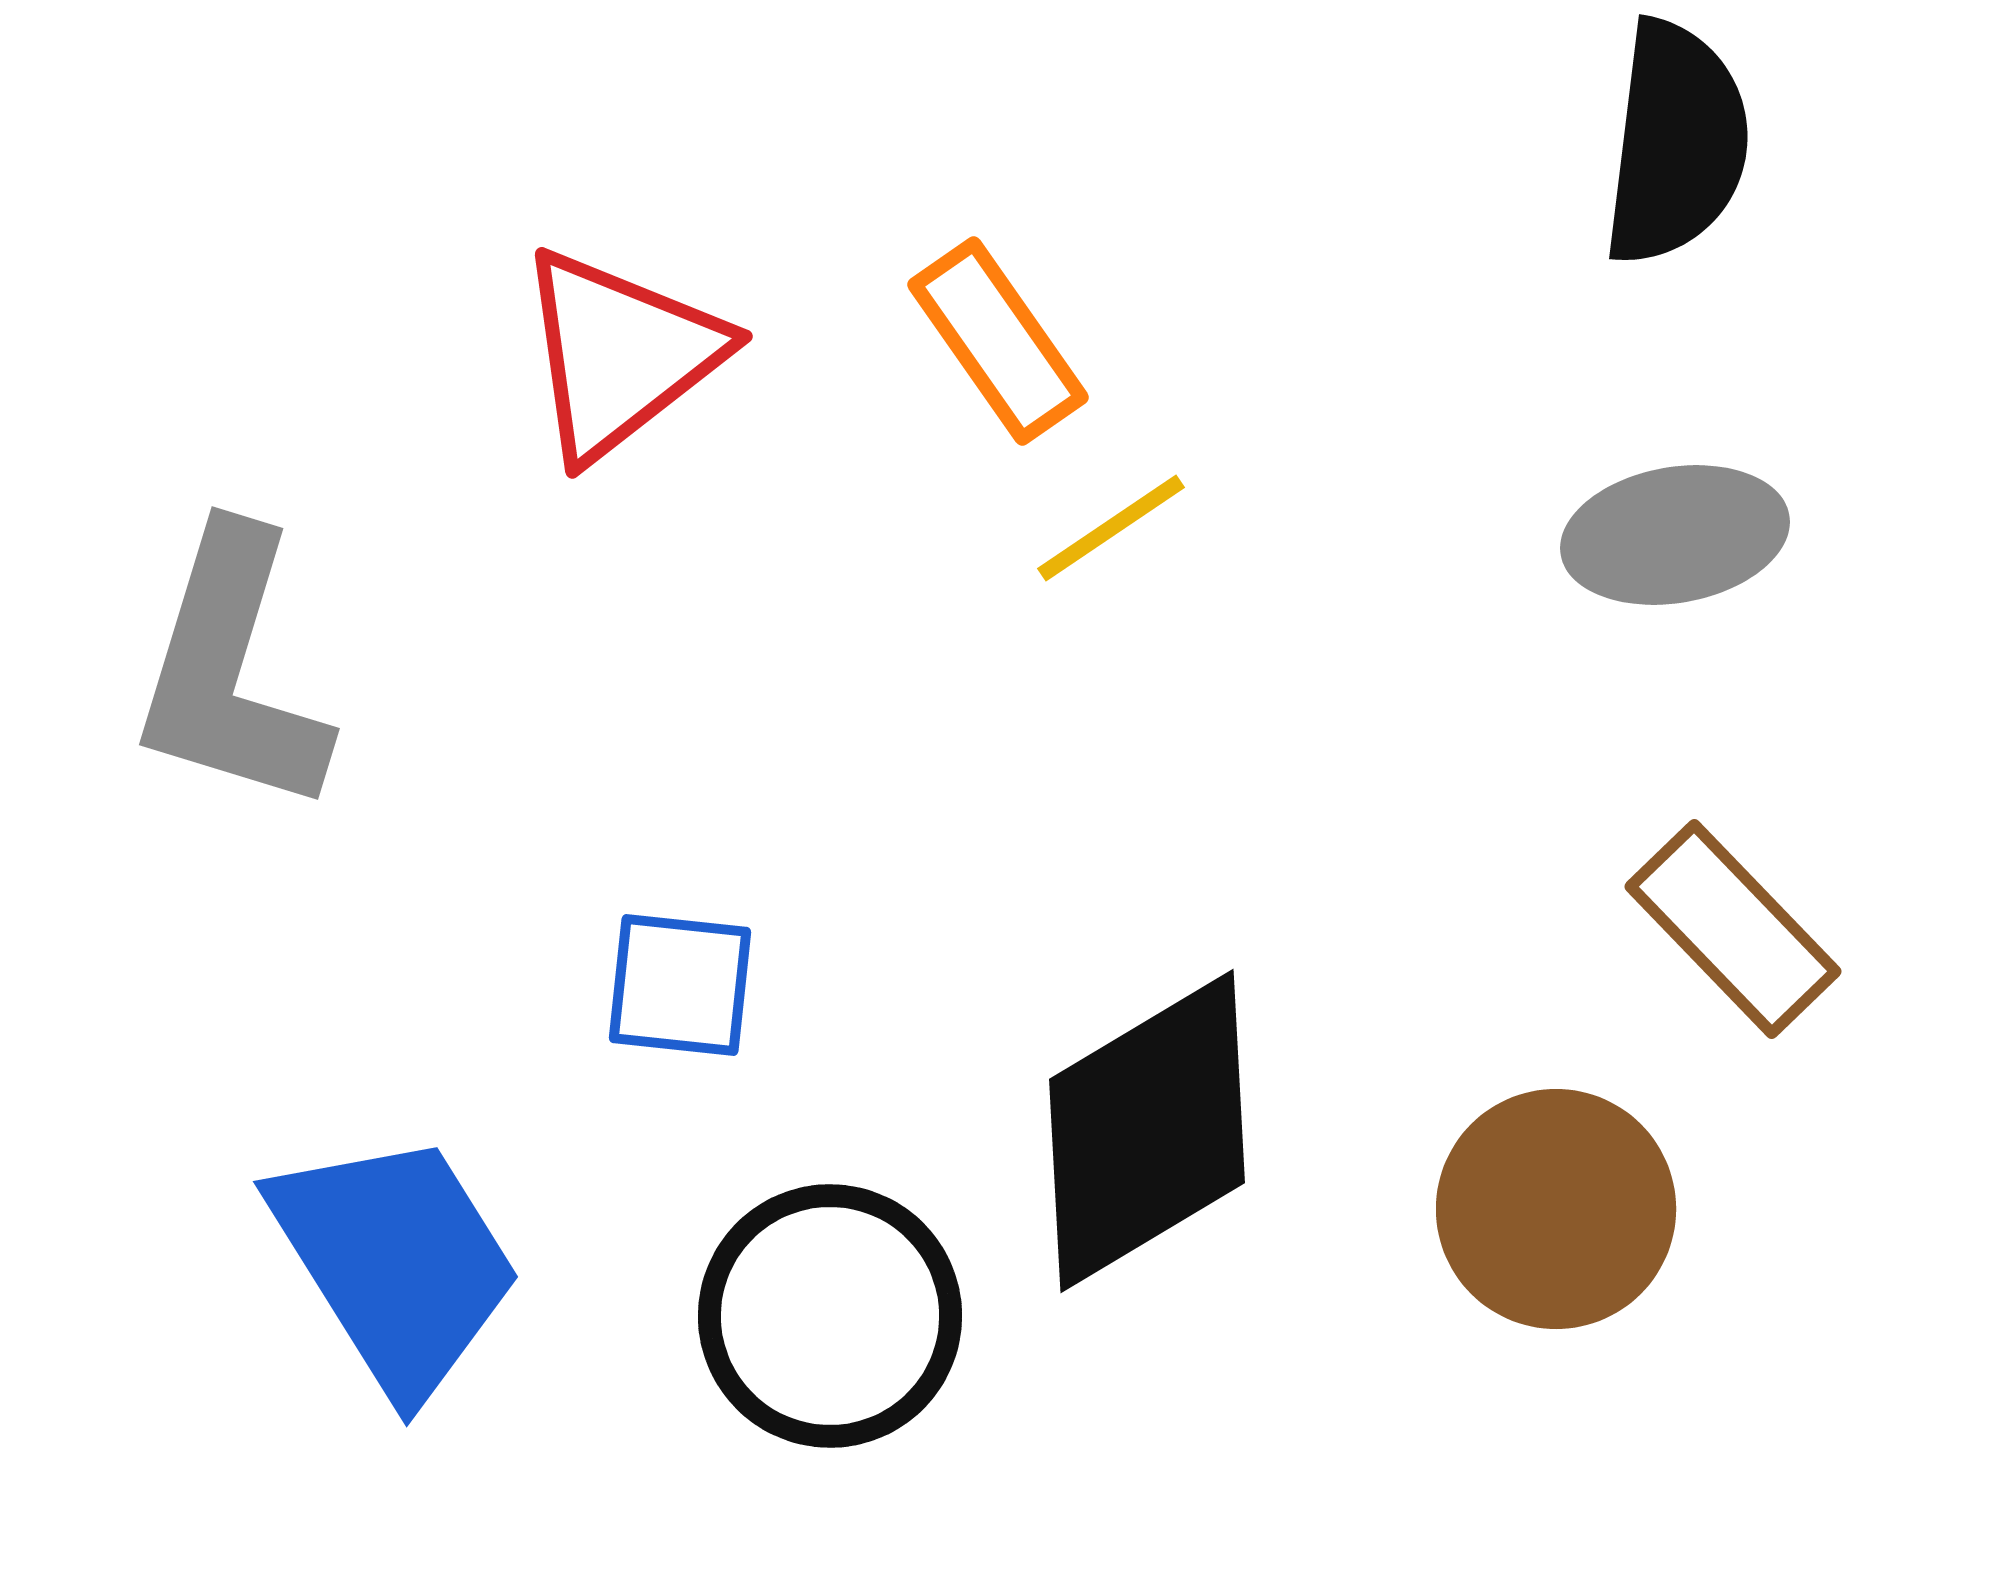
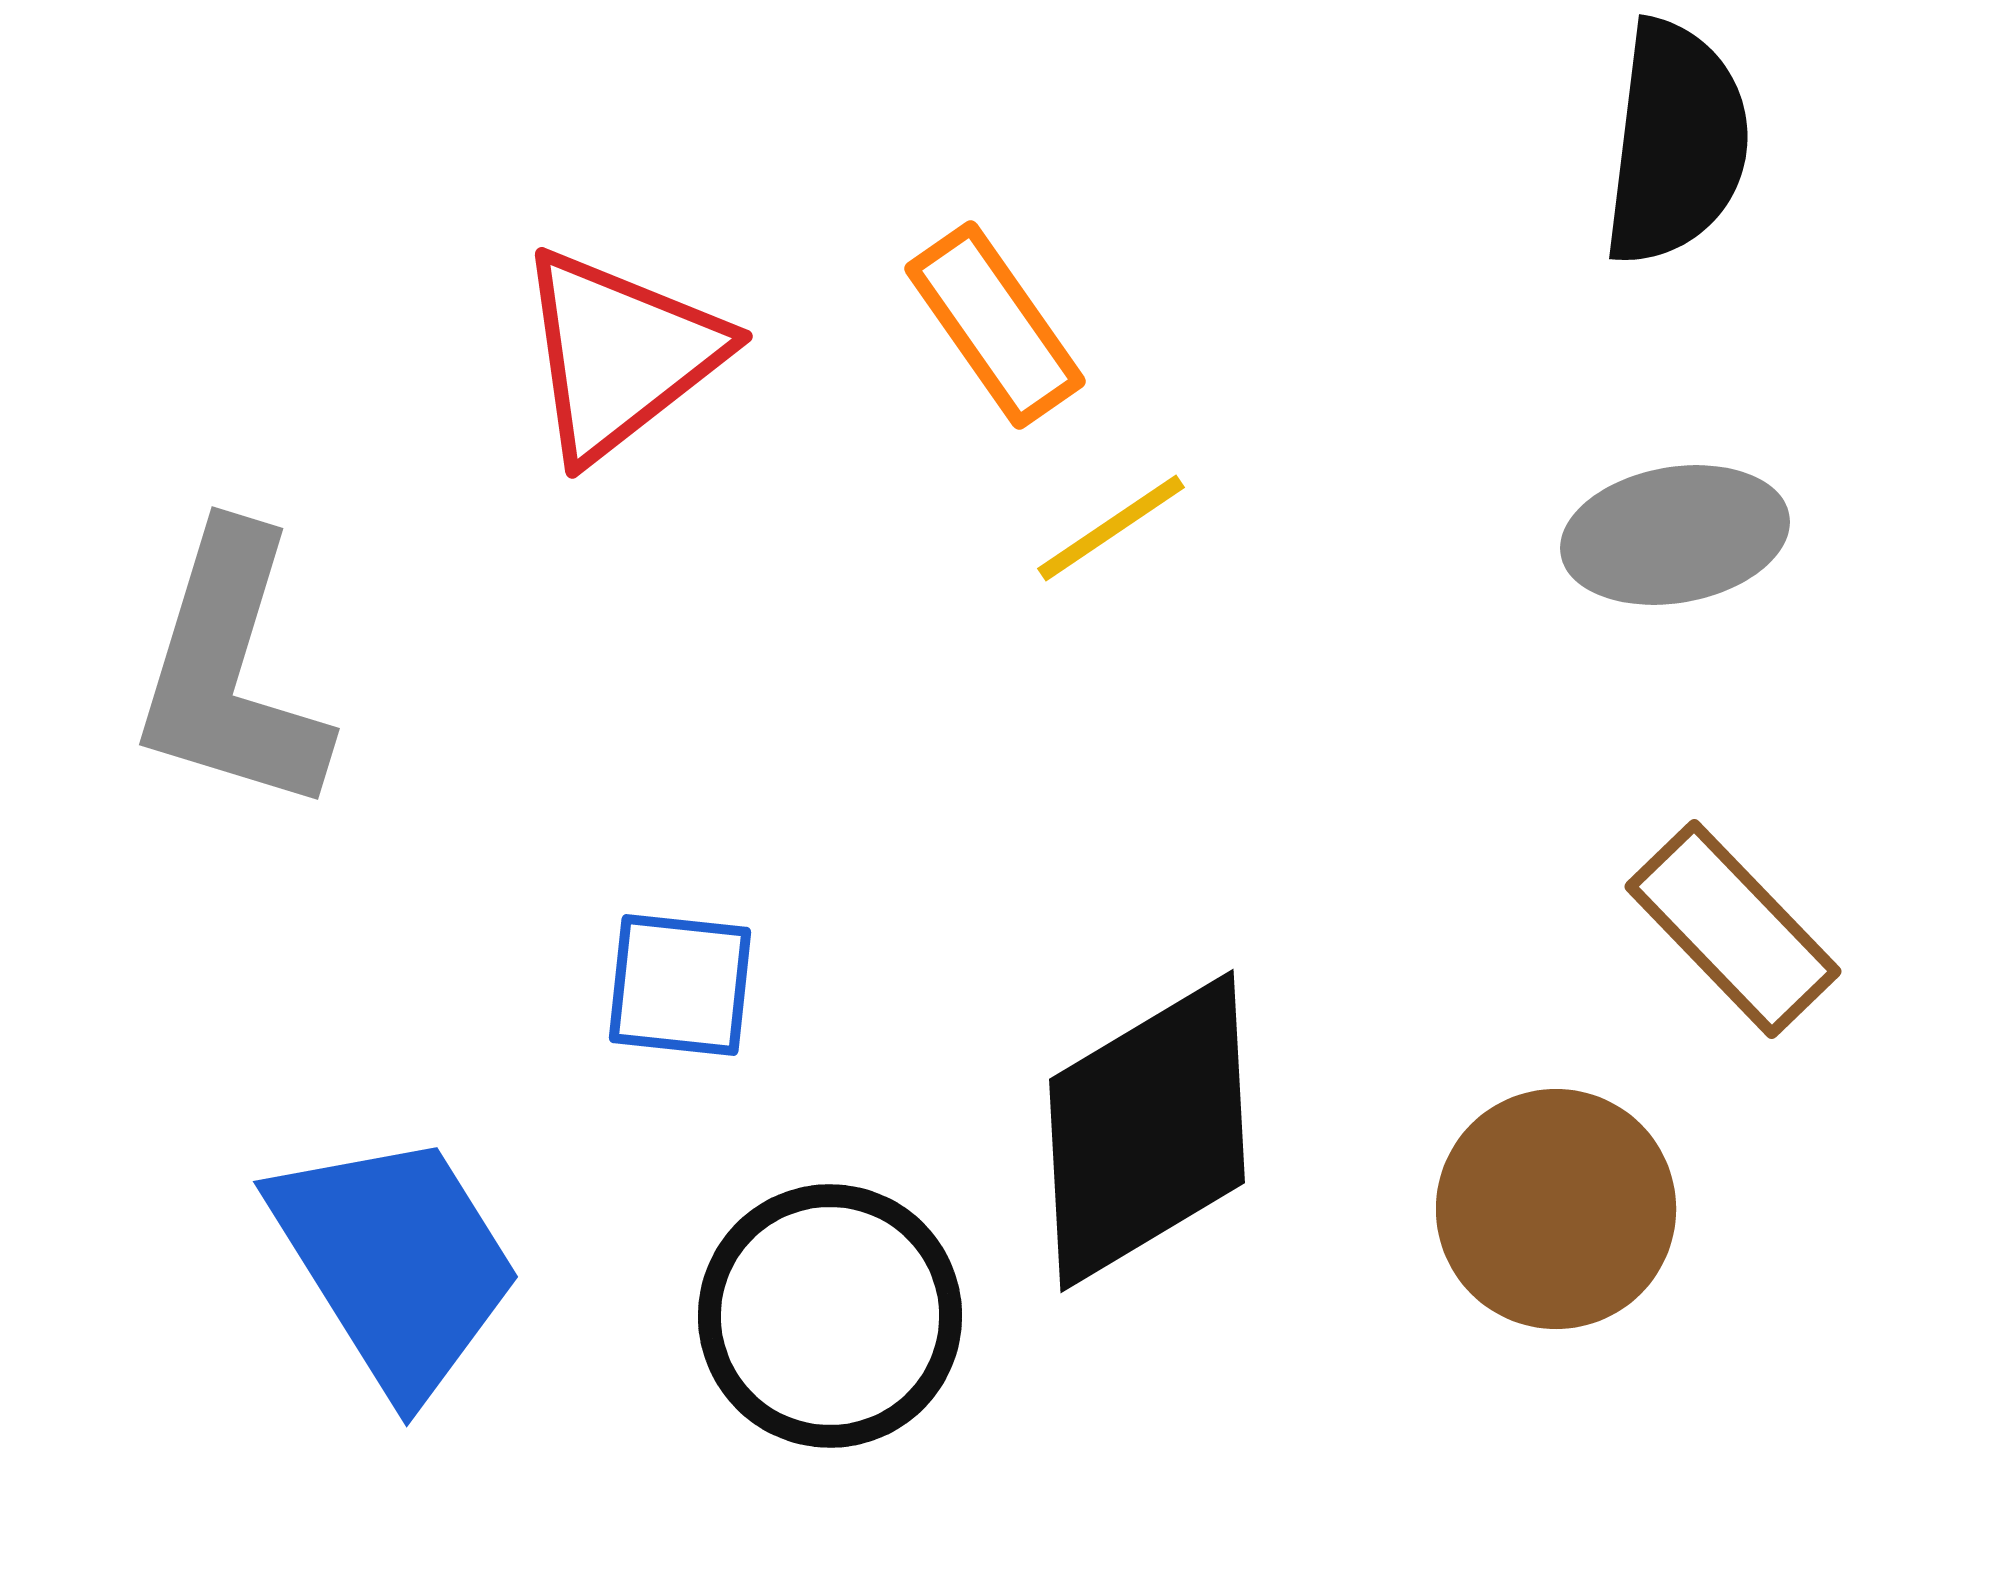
orange rectangle: moved 3 px left, 16 px up
